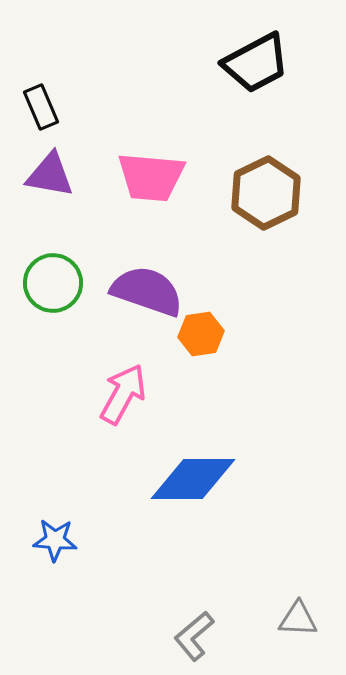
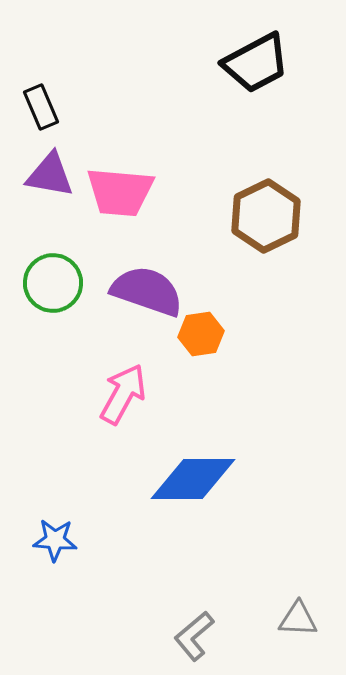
pink trapezoid: moved 31 px left, 15 px down
brown hexagon: moved 23 px down
